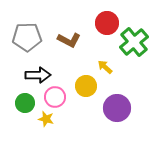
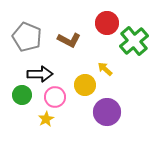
gray pentagon: rotated 24 degrees clockwise
green cross: moved 1 px up
yellow arrow: moved 2 px down
black arrow: moved 2 px right, 1 px up
yellow circle: moved 1 px left, 1 px up
green circle: moved 3 px left, 8 px up
purple circle: moved 10 px left, 4 px down
yellow star: rotated 28 degrees clockwise
